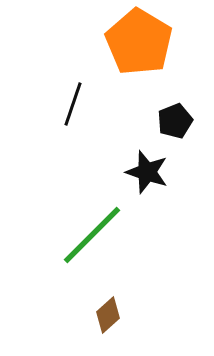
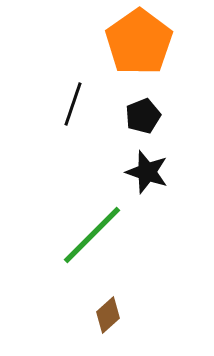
orange pentagon: rotated 6 degrees clockwise
black pentagon: moved 32 px left, 5 px up
